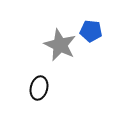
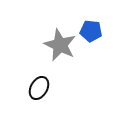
black ellipse: rotated 15 degrees clockwise
